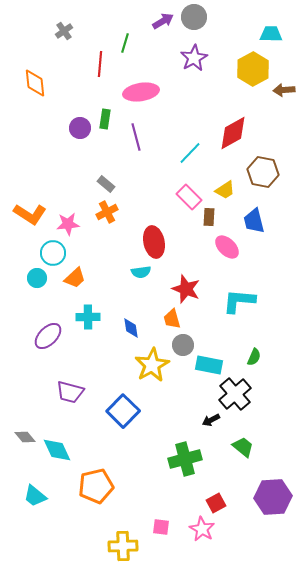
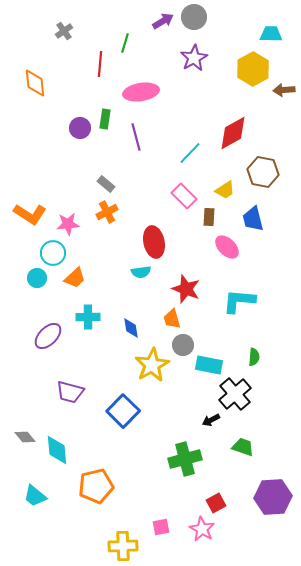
pink rectangle at (189, 197): moved 5 px left, 1 px up
blue trapezoid at (254, 221): moved 1 px left, 2 px up
green semicircle at (254, 357): rotated 18 degrees counterclockwise
green trapezoid at (243, 447): rotated 20 degrees counterclockwise
cyan diamond at (57, 450): rotated 20 degrees clockwise
pink square at (161, 527): rotated 18 degrees counterclockwise
